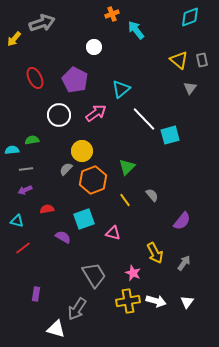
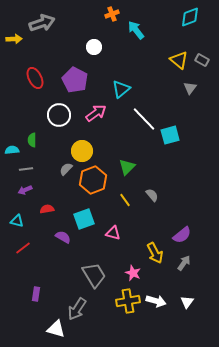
yellow arrow at (14, 39): rotated 133 degrees counterclockwise
gray rectangle at (202, 60): rotated 48 degrees counterclockwise
green semicircle at (32, 140): rotated 80 degrees counterclockwise
purple semicircle at (182, 221): moved 14 px down; rotated 12 degrees clockwise
